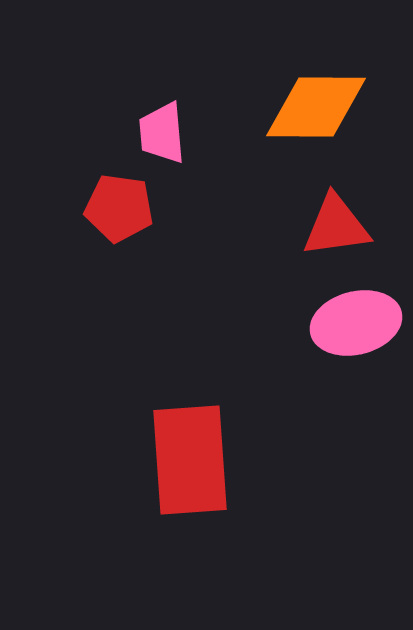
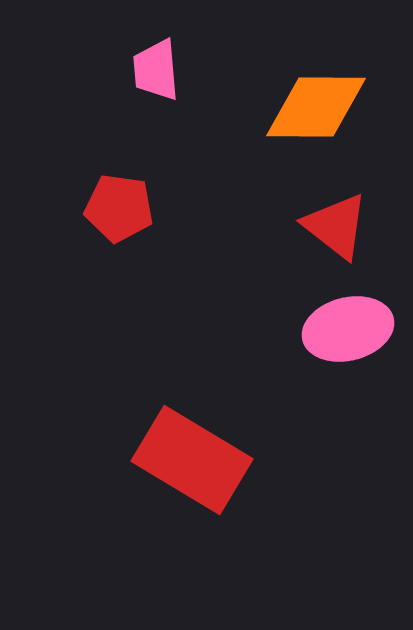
pink trapezoid: moved 6 px left, 63 px up
red triangle: rotated 46 degrees clockwise
pink ellipse: moved 8 px left, 6 px down
red rectangle: moved 2 px right; rotated 55 degrees counterclockwise
